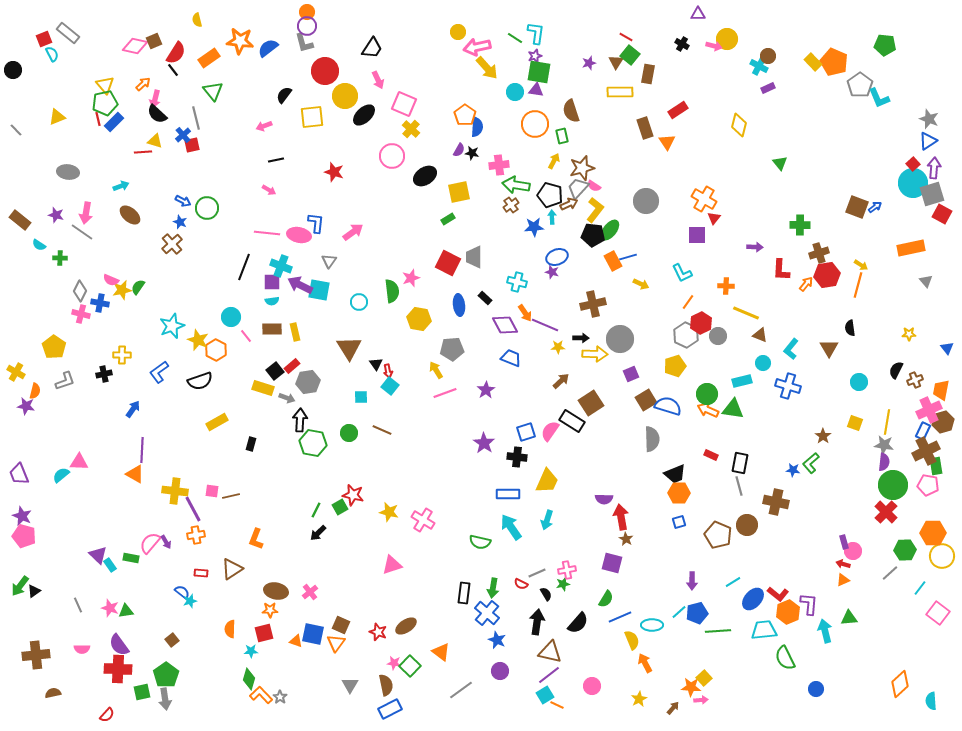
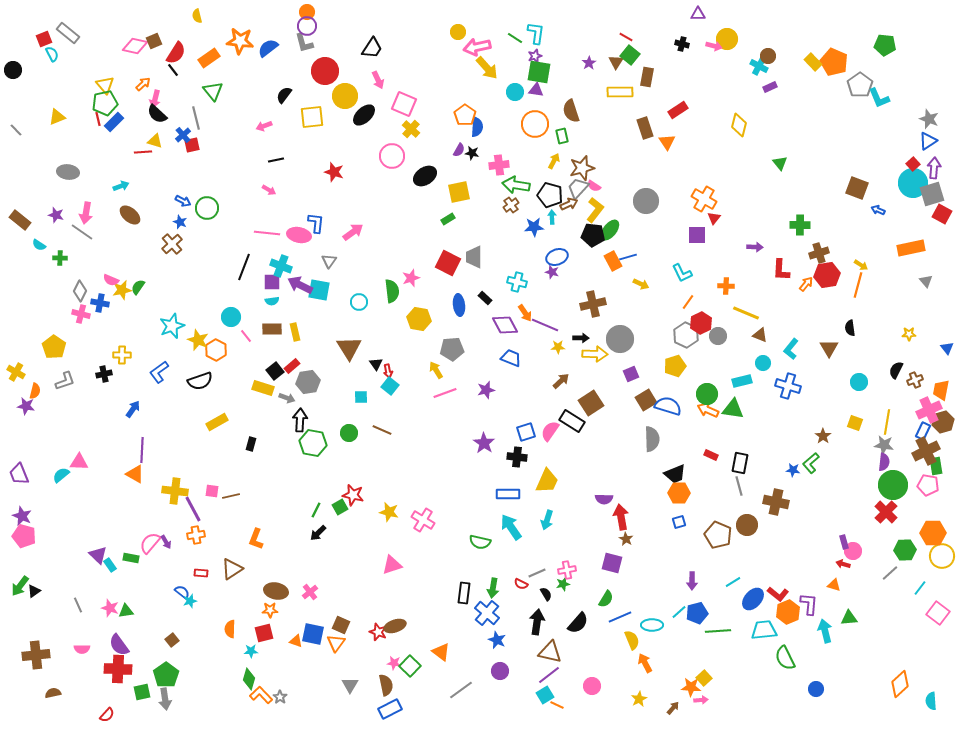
yellow semicircle at (197, 20): moved 4 px up
black cross at (682, 44): rotated 16 degrees counterclockwise
purple star at (589, 63): rotated 16 degrees counterclockwise
brown rectangle at (648, 74): moved 1 px left, 3 px down
purple rectangle at (768, 88): moved 2 px right, 1 px up
brown square at (857, 207): moved 19 px up
blue arrow at (875, 207): moved 3 px right, 3 px down; rotated 120 degrees counterclockwise
purple star at (486, 390): rotated 18 degrees clockwise
orange triangle at (843, 580): moved 9 px left, 5 px down; rotated 40 degrees clockwise
brown ellipse at (406, 626): moved 11 px left; rotated 15 degrees clockwise
